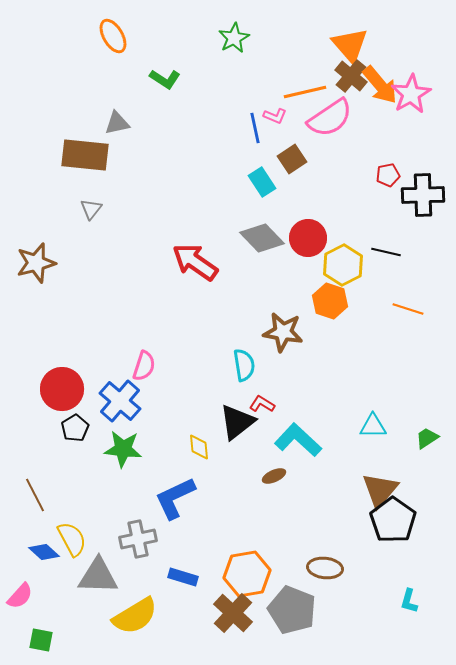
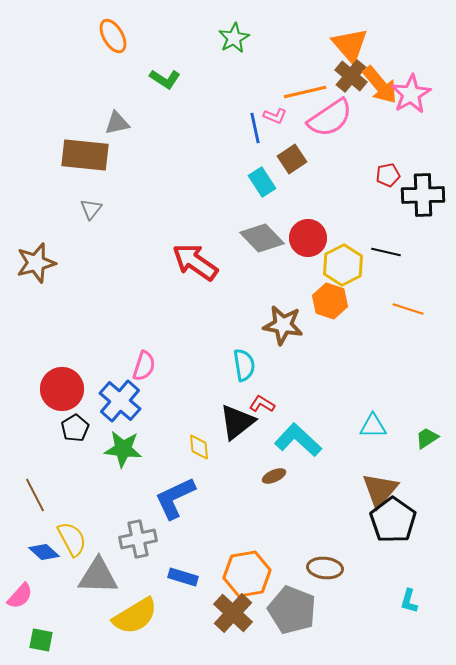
brown star at (283, 332): moved 7 px up
